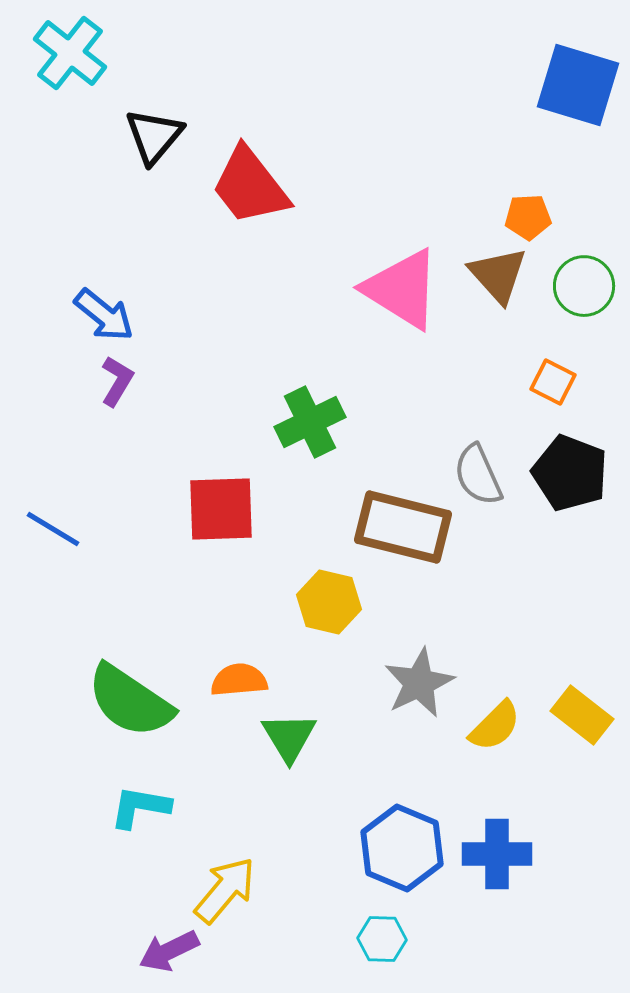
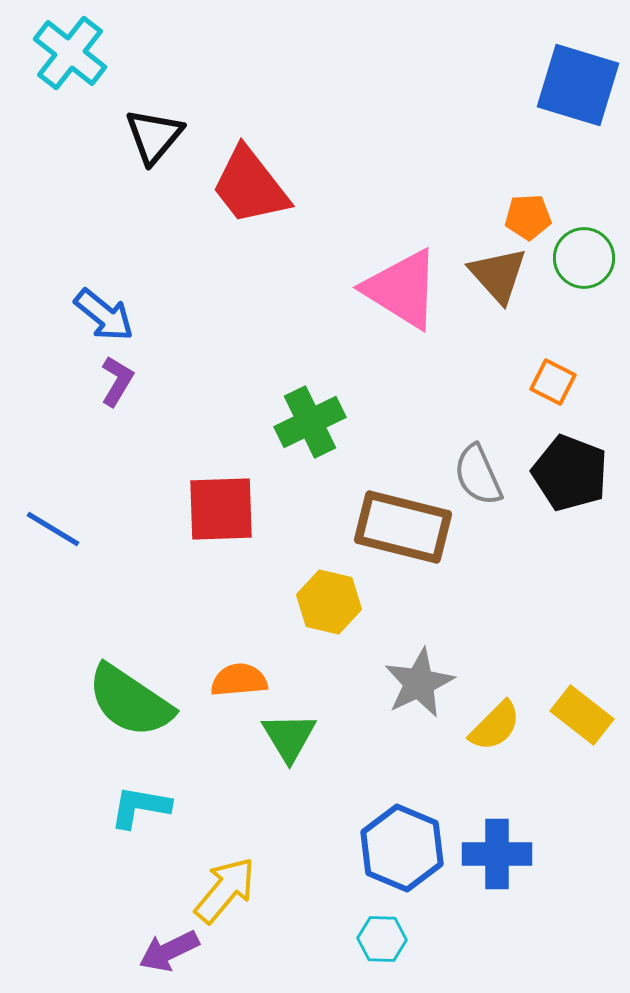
green circle: moved 28 px up
